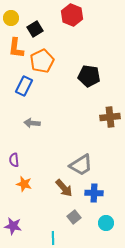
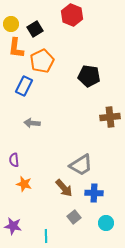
yellow circle: moved 6 px down
cyan line: moved 7 px left, 2 px up
